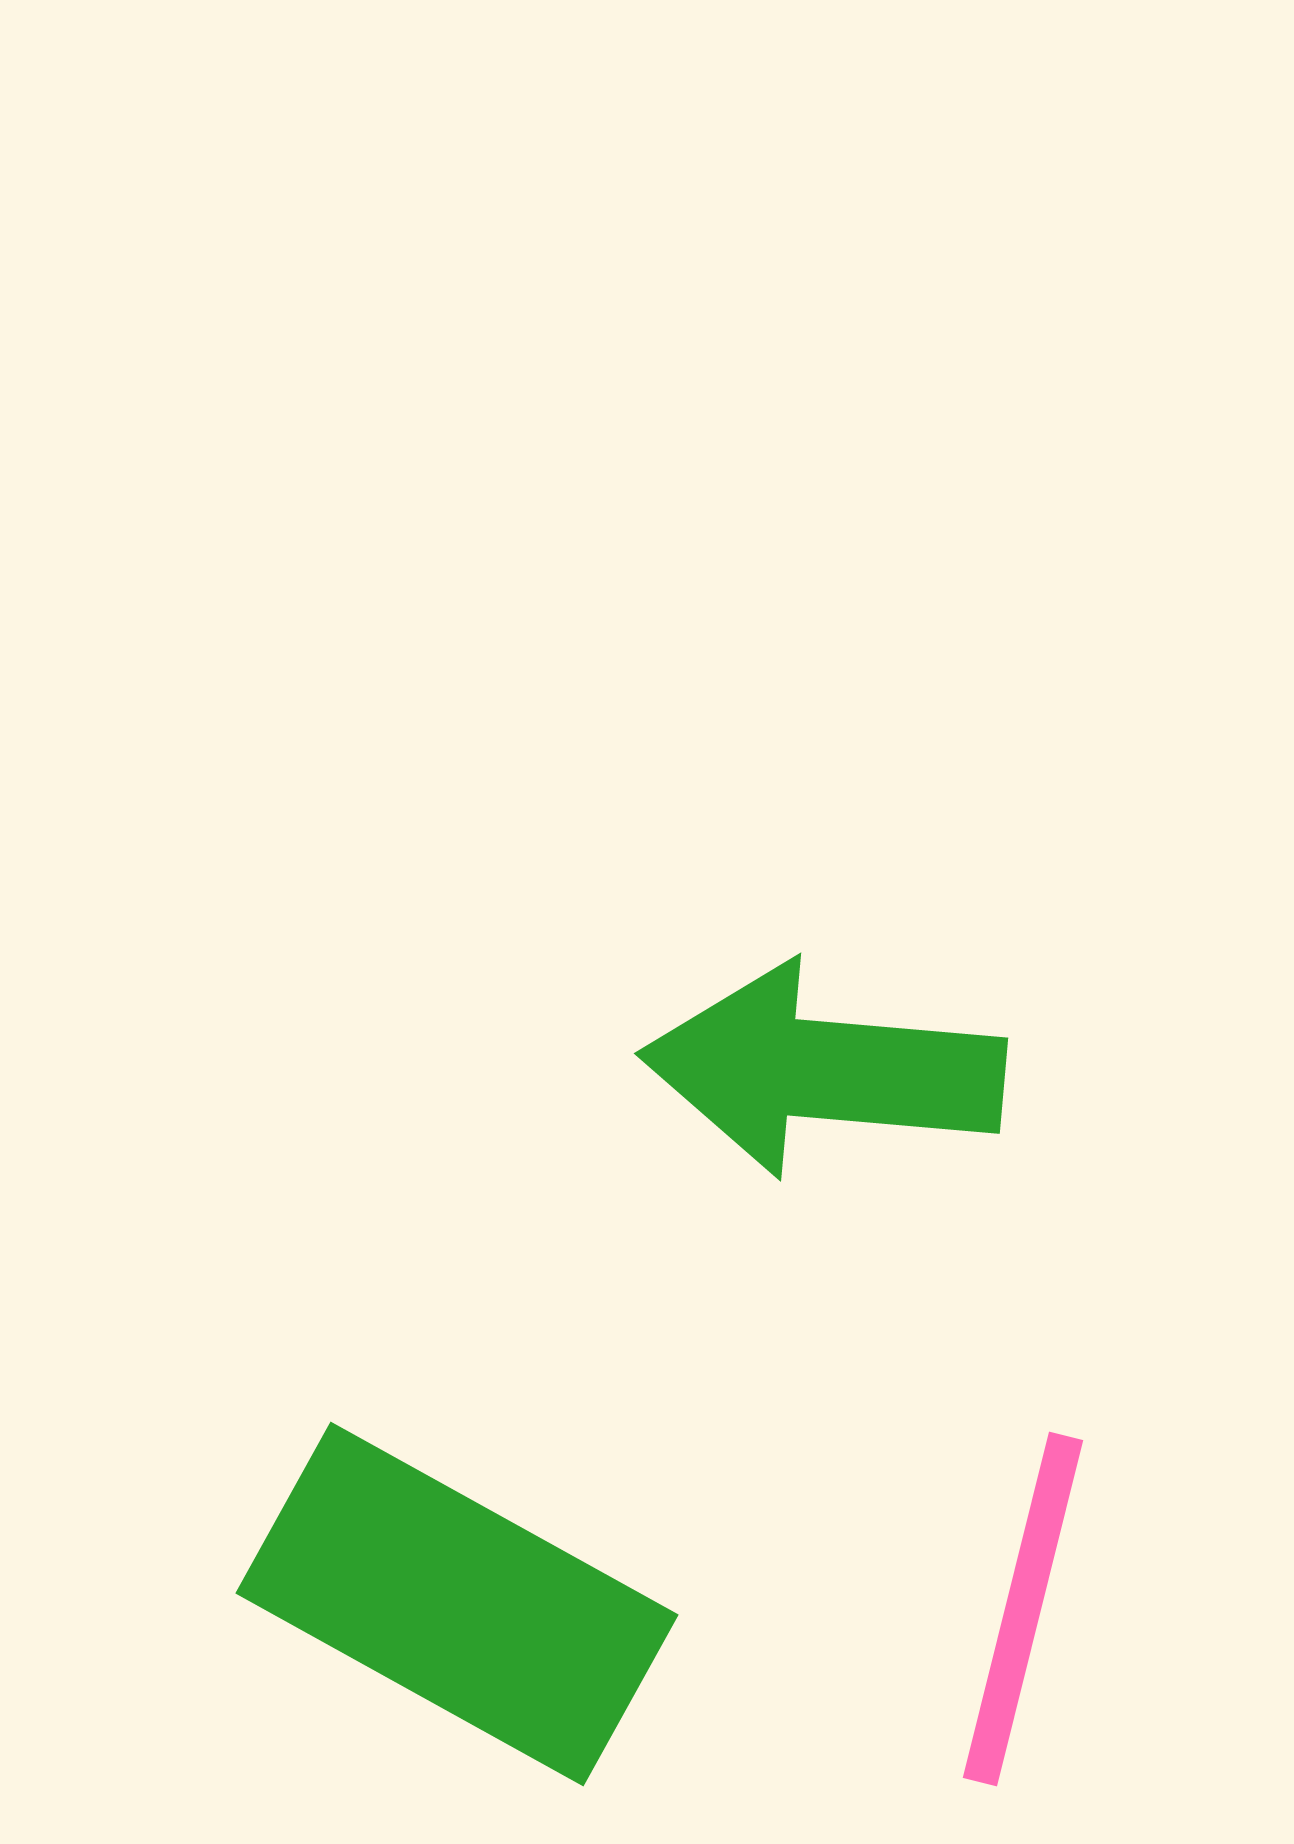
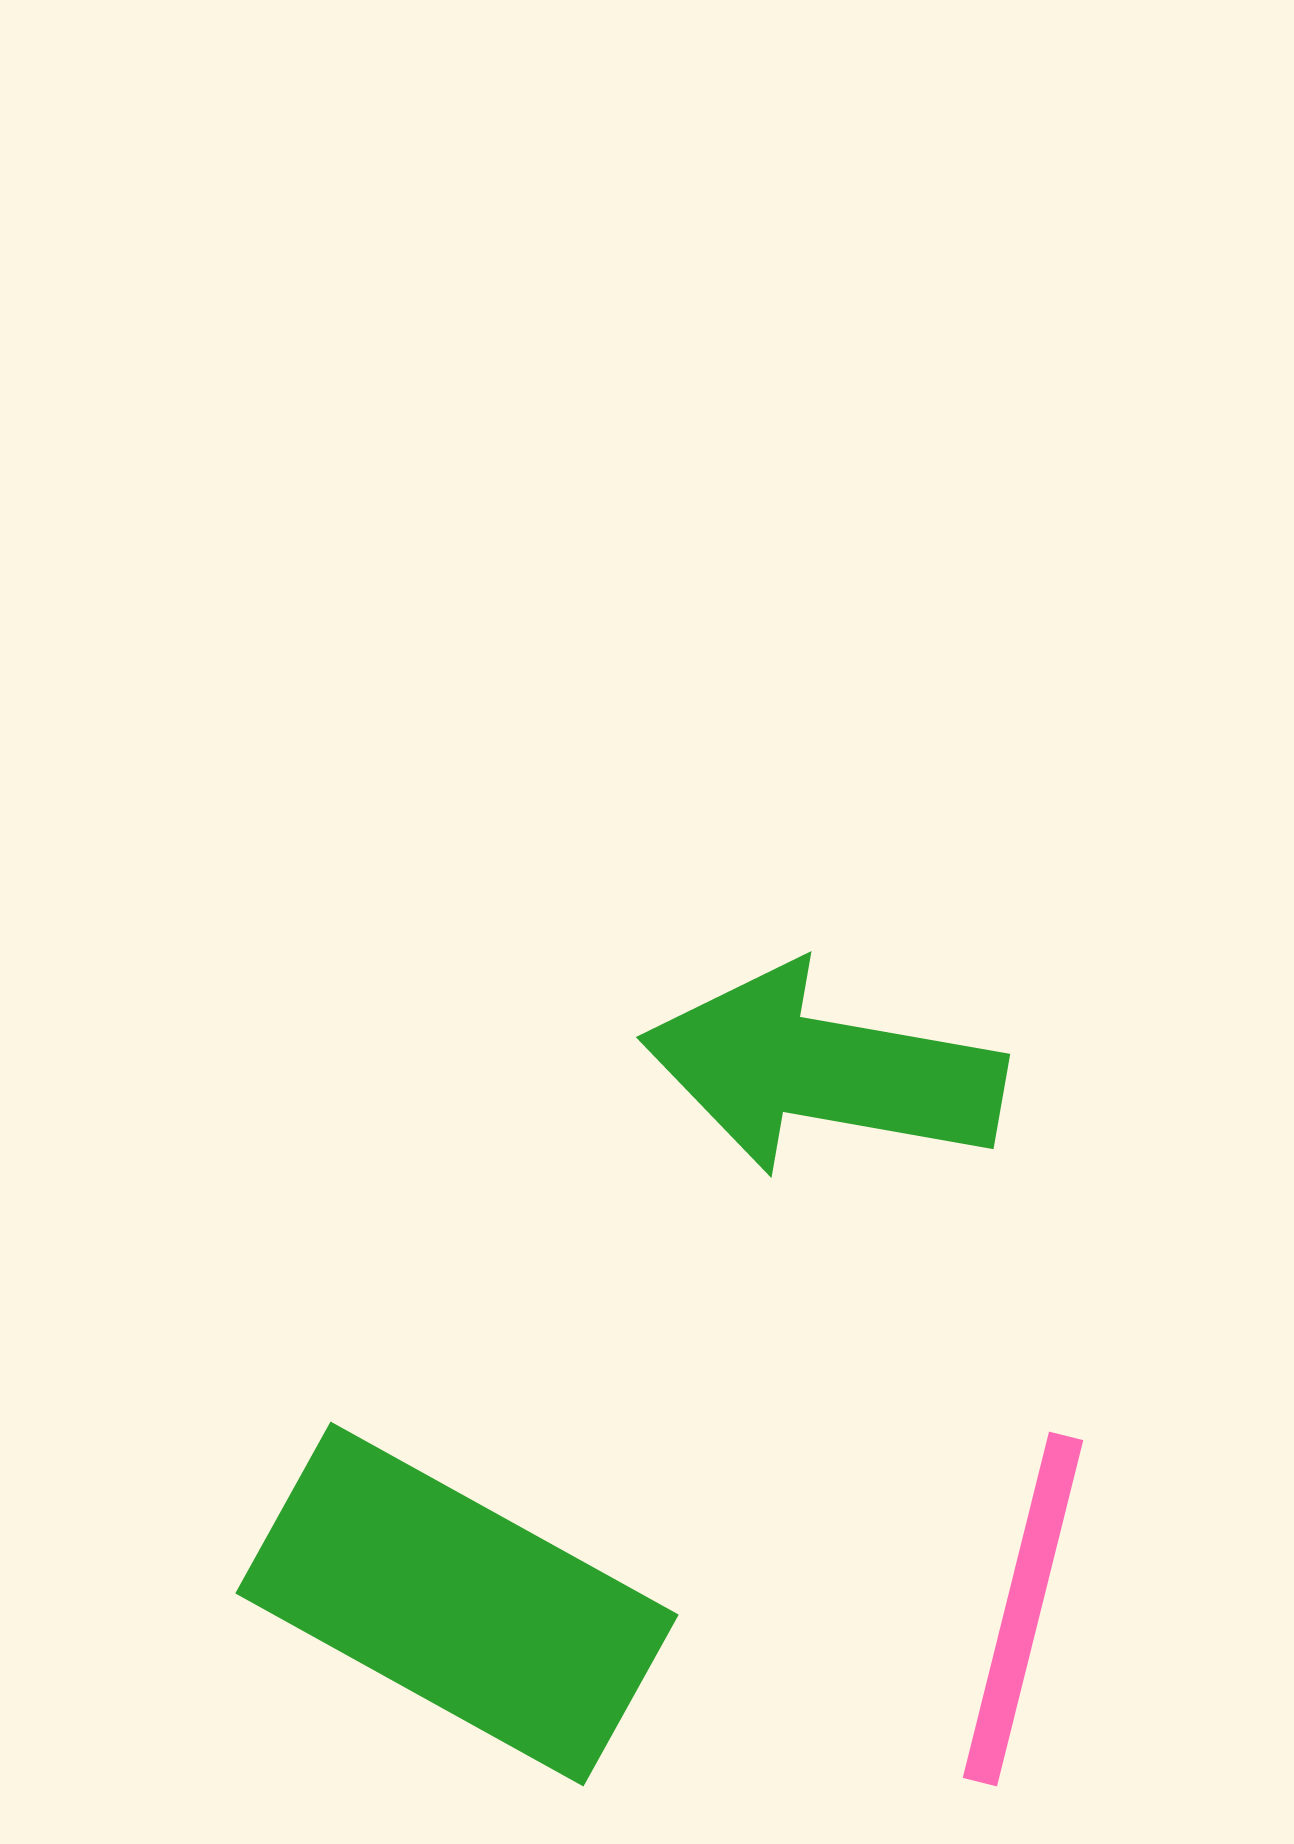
green arrow: rotated 5 degrees clockwise
